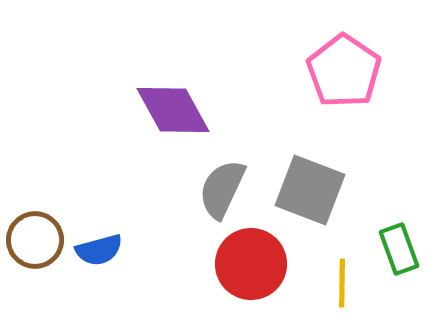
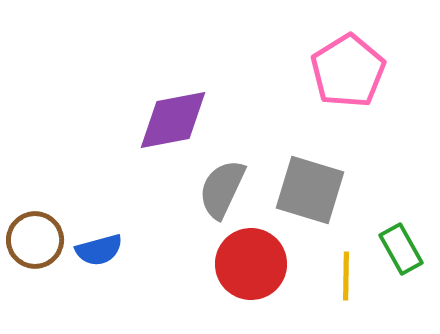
pink pentagon: moved 4 px right; rotated 6 degrees clockwise
purple diamond: moved 10 px down; rotated 72 degrees counterclockwise
gray square: rotated 4 degrees counterclockwise
green rectangle: moved 2 px right; rotated 9 degrees counterclockwise
yellow line: moved 4 px right, 7 px up
